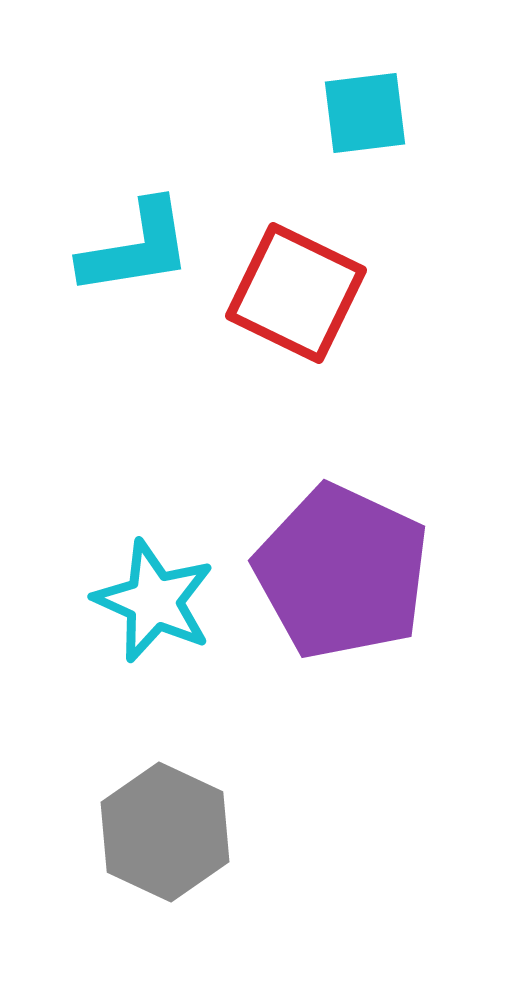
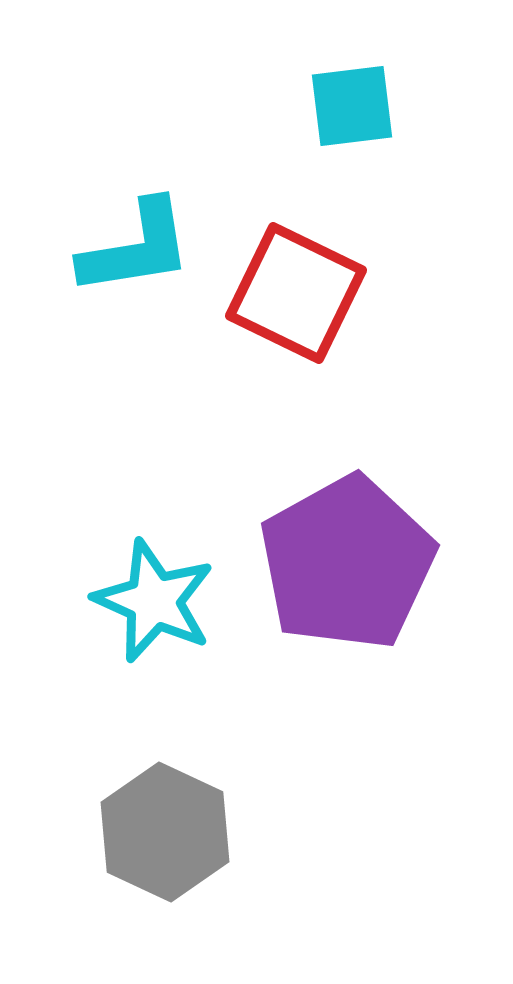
cyan square: moved 13 px left, 7 px up
purple pentagon: moved 5 px right, 9 px up; rotated 18 degrees clockwise
